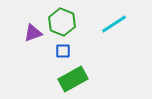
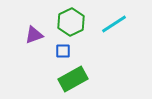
green hexagon: moved 9 px right; rotated 12 degrees clockwise
purple triangle: moved 1 px right, 2 px down
